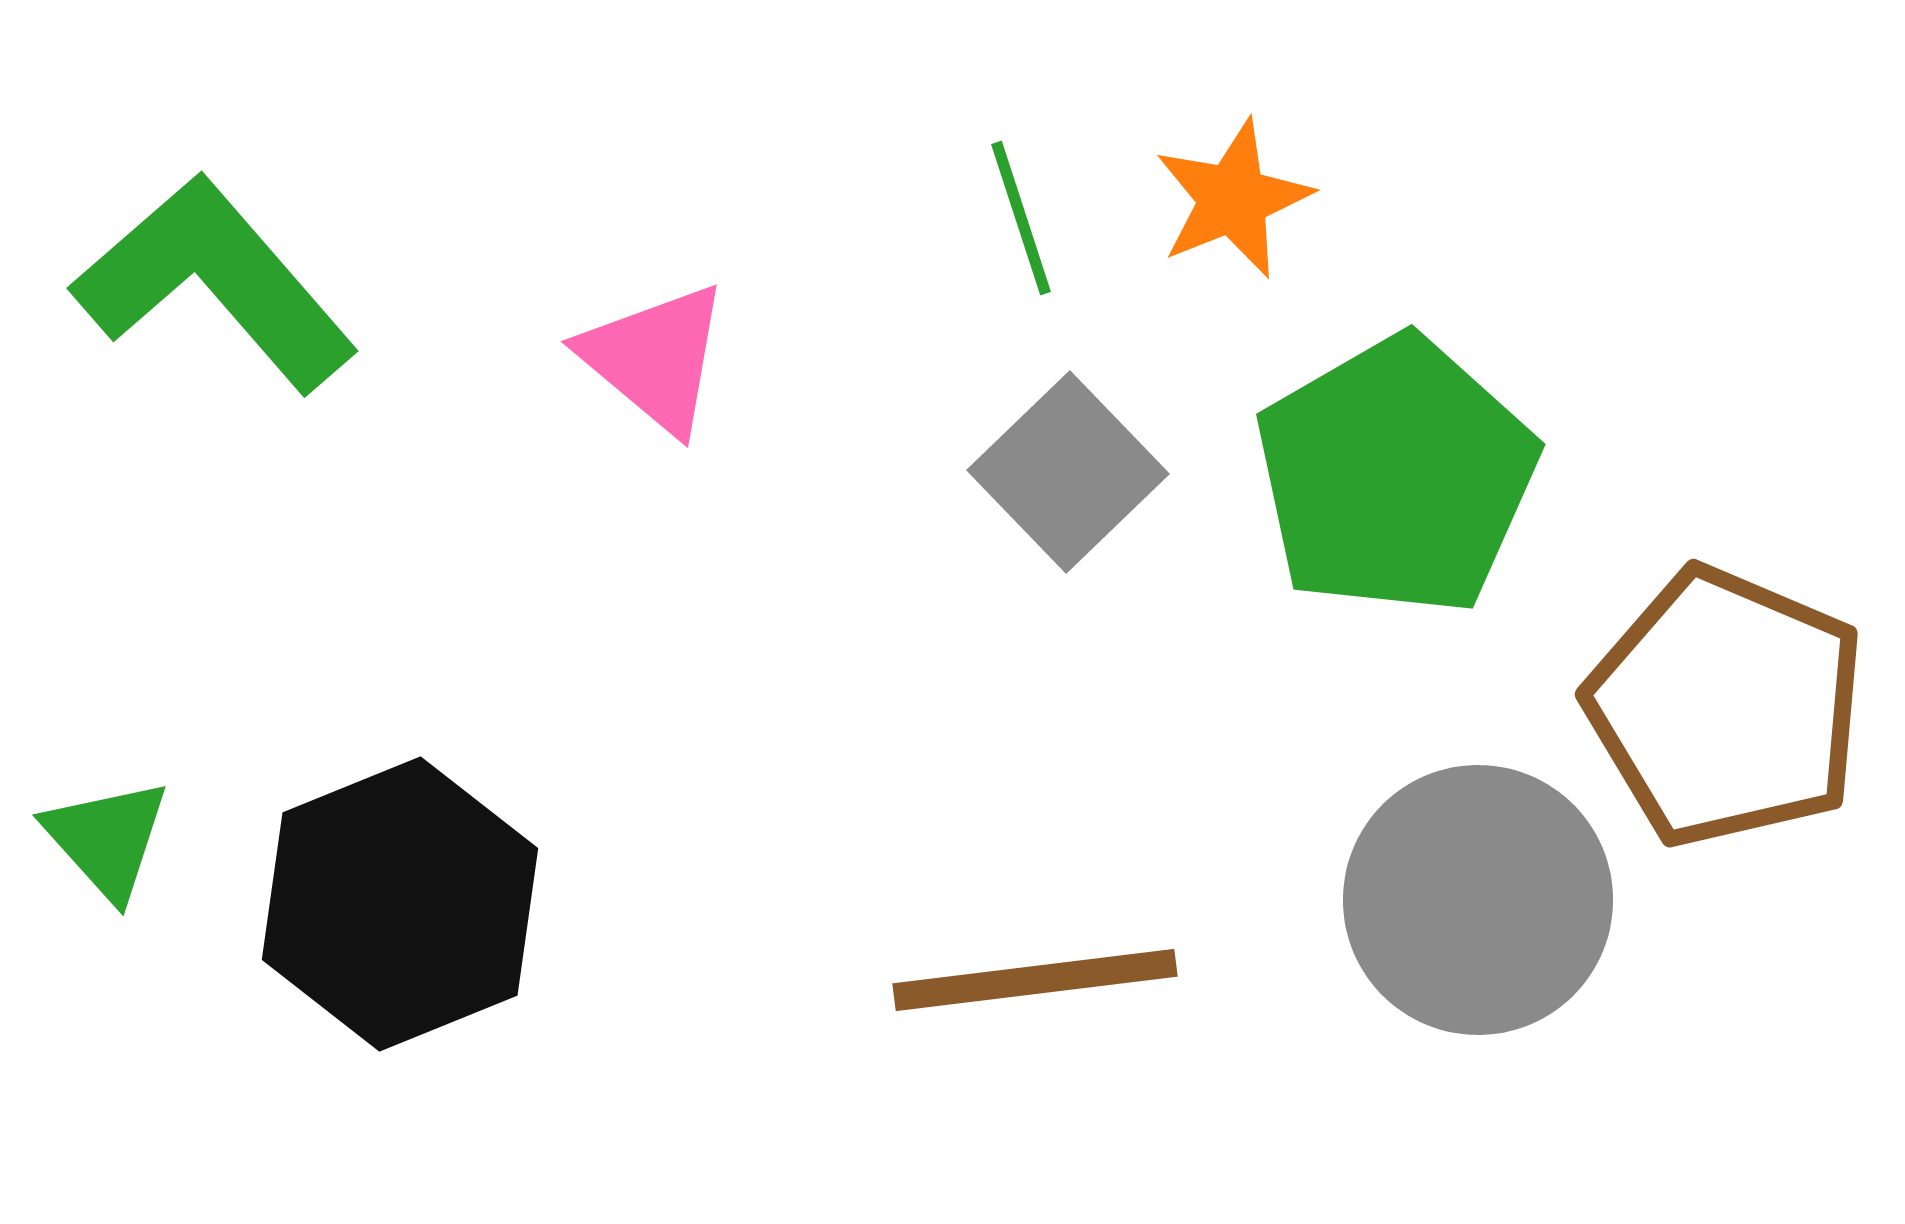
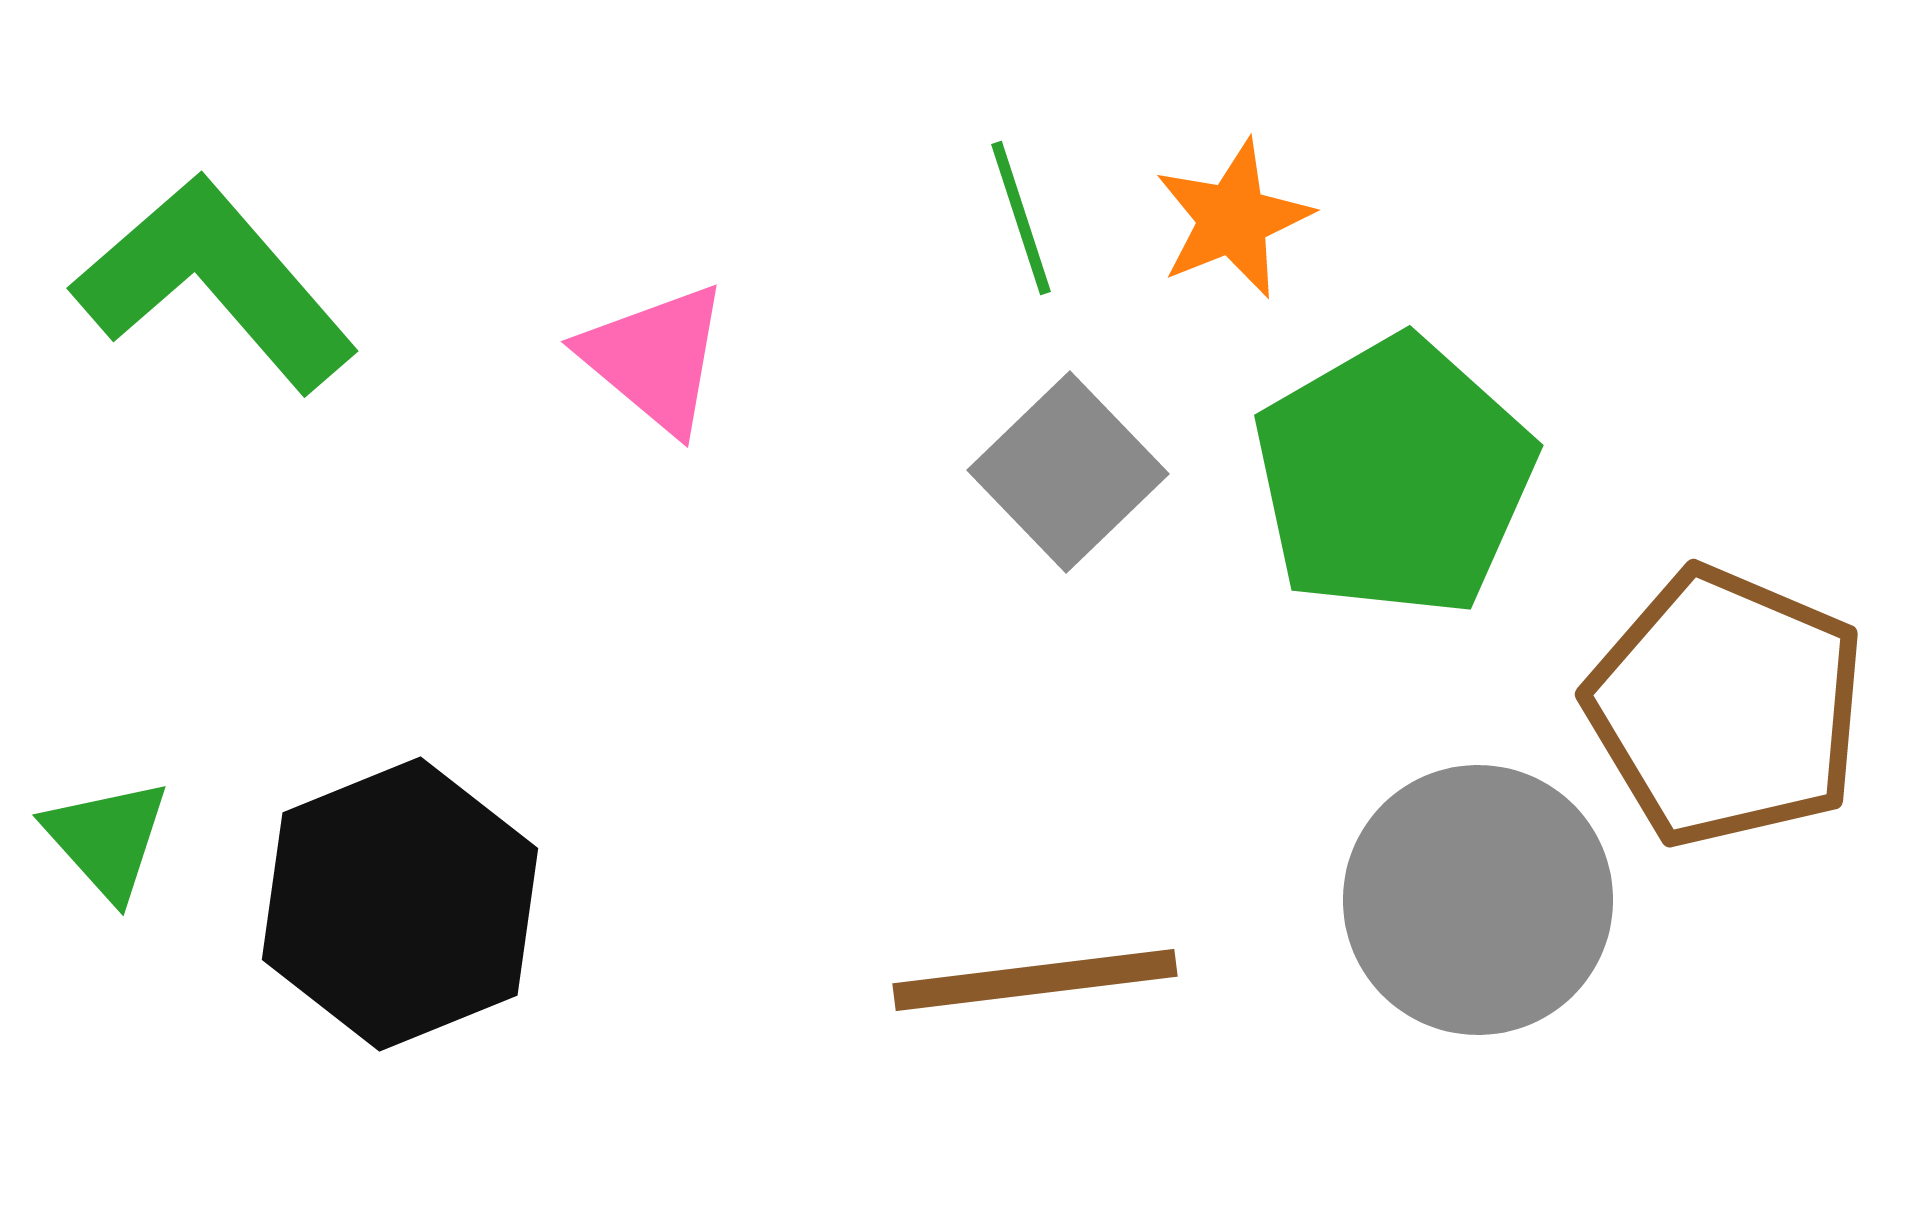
orange star: moved 20 px down
green pentagon: moved 2 px left, 1 px down
